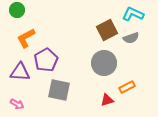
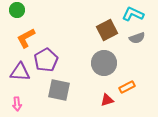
gray semicircle: moved 6 px right
pink arrow: rotated 56 degrees clockwise
